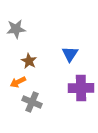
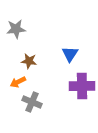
brown star: rotated 21 degrees counterclockwise
purple cross: moved 1 px right, 2 px up
